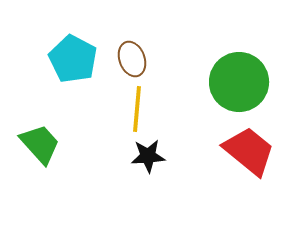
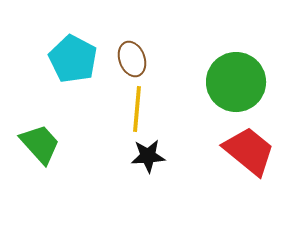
green circle: moved 3 px left
